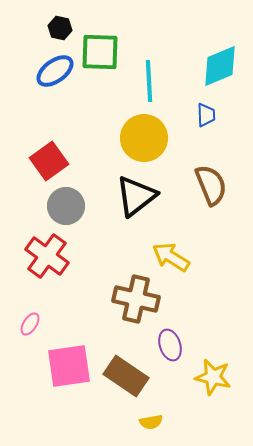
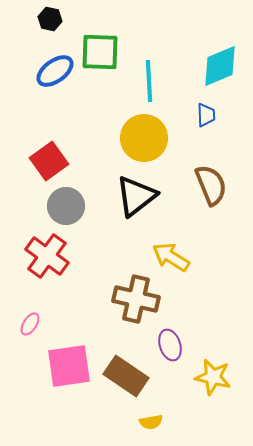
black hexagon: moved 10 px left, 9 px up
